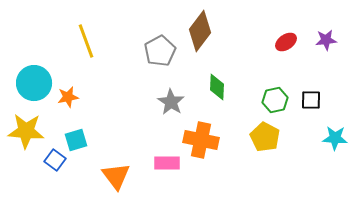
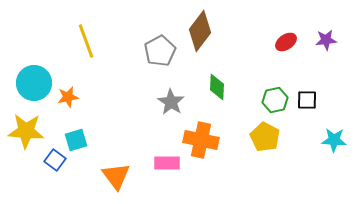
black square: moved 4 px left
cyan star: moved 1 px left, 2 px down
